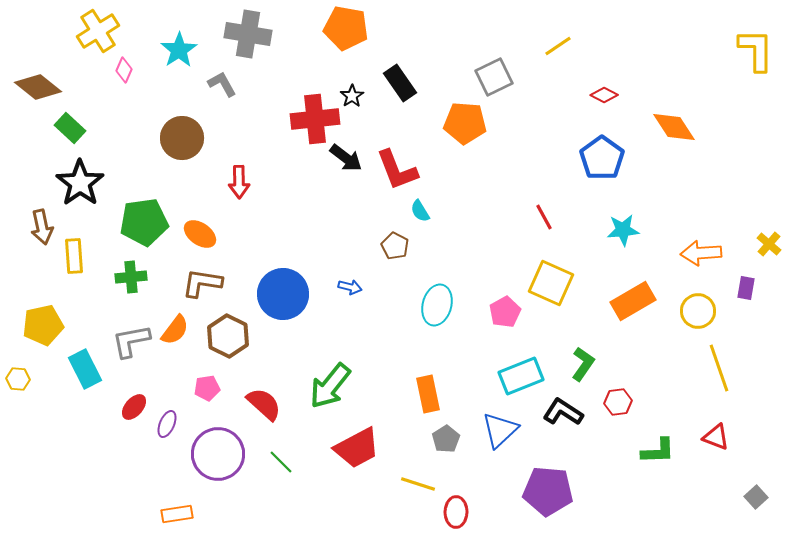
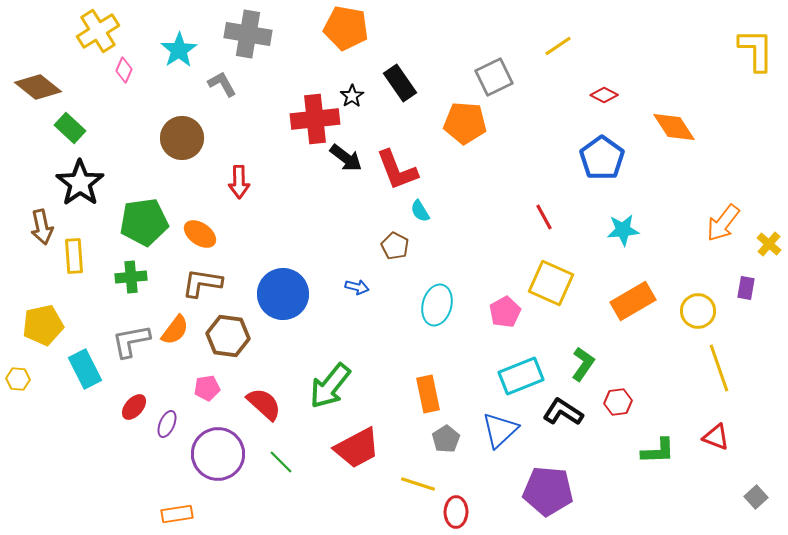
orange arrow at (701, 253): moved 22 px right, 30 px up; rotated 48 degrees counterclockwise
blue arrow at (350, 287): moved 7 px right
brown hexagon at (228, 336): rotated 18 degrees counterclockwise
